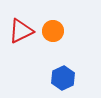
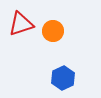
red triangle: moved 7 px up; rotated 8 degrees clockwise
